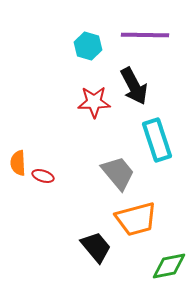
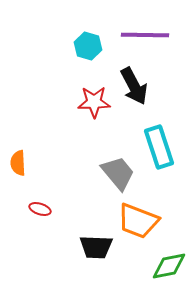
cyan rectangle: moved 2 px right, 7 px down
red ellipse: moved 3 px left, 33 px down
orange trapezoid: moved 2 px right, 2 px down; rotated 36 degrees clockwise
black trapezoid: rotated 132 degrees clockwise
